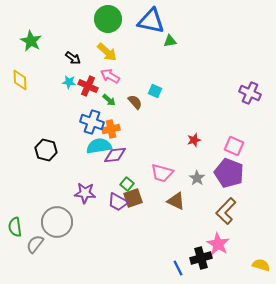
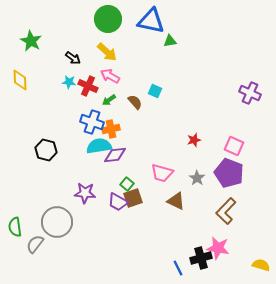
green arrow: rotated 104 degrees clockwise
pink star: moved 4 px down; rotated 20 degrees counterclockwise
